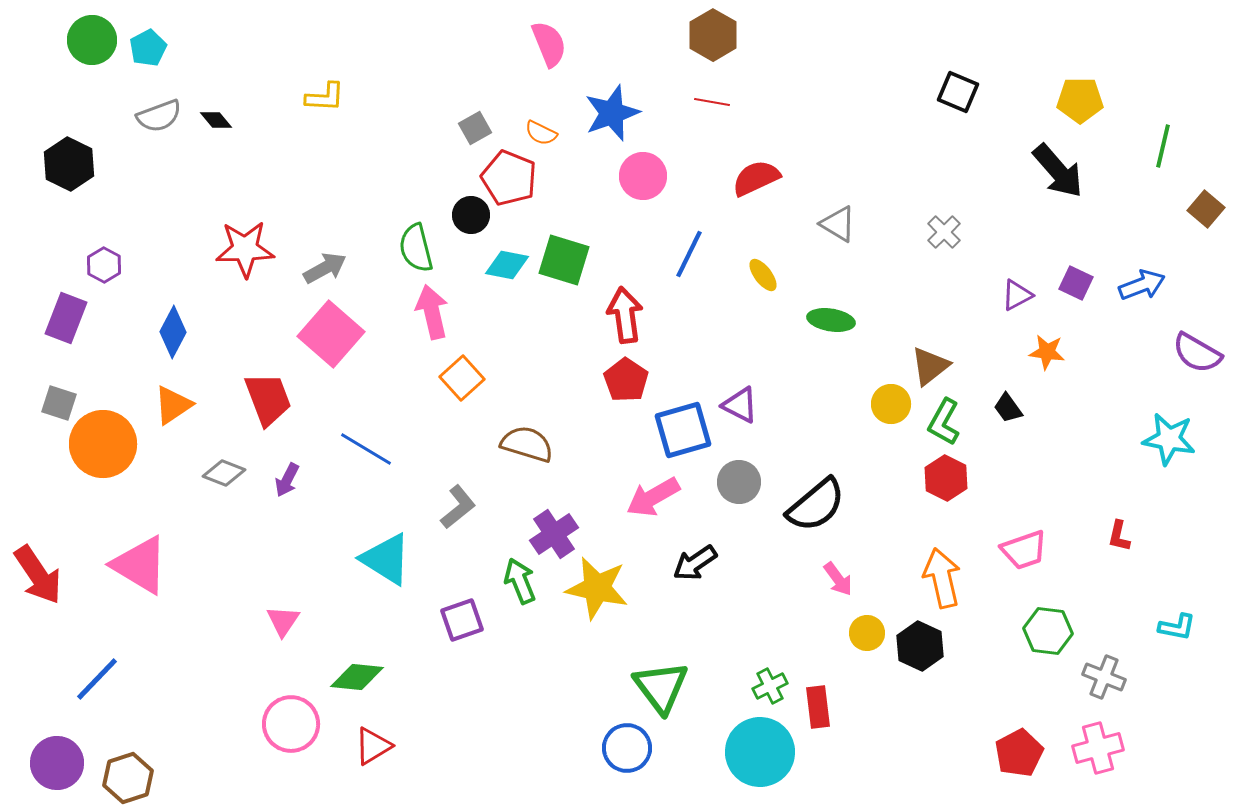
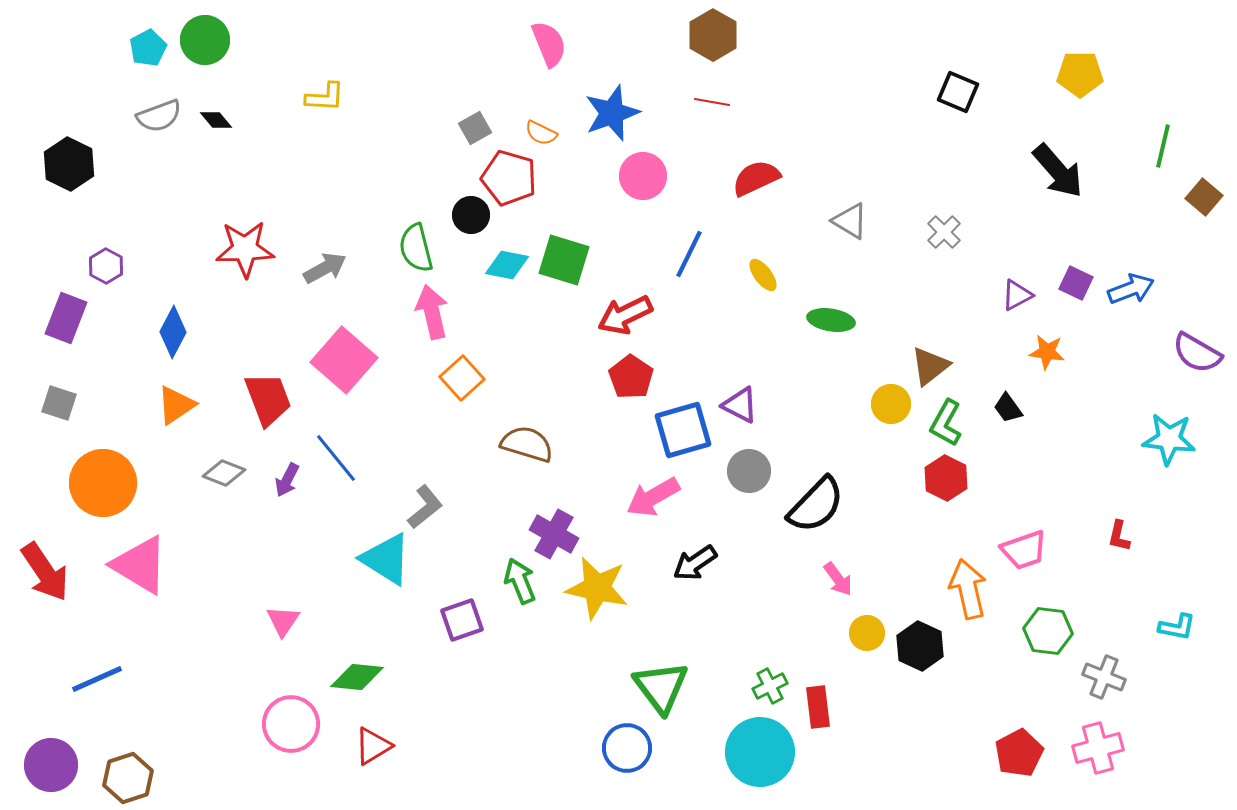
green circle at (92, 40): moved 113 px right
yellow pentagon at (1080, 100): moved 26 px up
red pentagon at (509, 178): rotated 6 degrees counterclockwise
brown square at (1206, 209): moved 2 px left, 12 px up
gray triangle at (838, 224): moved 12 px right, 3 px up
purple hexagon at (104, 265): moved 2 px right, 1 px down
blue arrow at (1142, 285): moved 11 px left, 4 px down
red arrow at (625, 315): rotated 108 degrees counterclockwise
pink square at (331, 334): moved 13 px right, 26 px down
red pentagon at (626, 380): moved 5 px right, 3 px up
orange triangle at (173, 405): moved 3 px right
green L-shape at (944, 422): moved 2 px right, 1 px down
cyan star at (1169, 439): rotated 4 degrees counterclockwise
orange circle at (103, 444): moved 39 px down
blue line at (366, 449): moved 30 px left, 9 px down; rotated 20 degrees clockwise
gray circle at (739, 482): moved 10 px right, 11 px up
black semicircle at (816, 505): rotated 6 degrees counterclockwise
gray L-shape at (458, 507): moved 33 px left
purple cross at (554, 534): rotated 27 degrees counterclockwise
red arrow at (38, 575): moved 7 px right, 3 px up
orange arrow at (942, 578): moved 26 px right, 11 px down
blue line at (97, 679): rotated 22 degrees clockwise
purple circle at (57, 763): moved 6 px left, 2 px down
